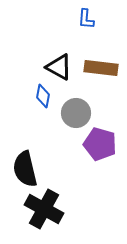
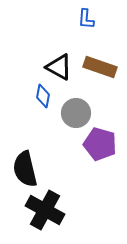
brown rectangle: moved 1 px left, 1 px up; rotated 12 degrees clockwise
black cross: moved 1 px right, 1 px down
